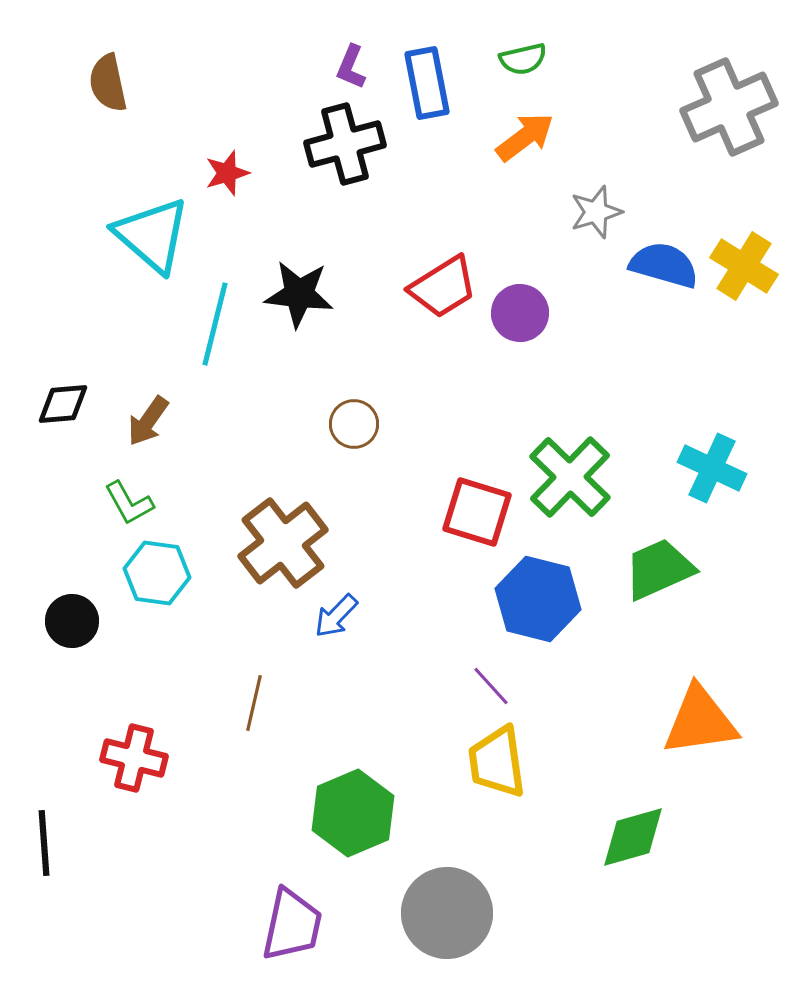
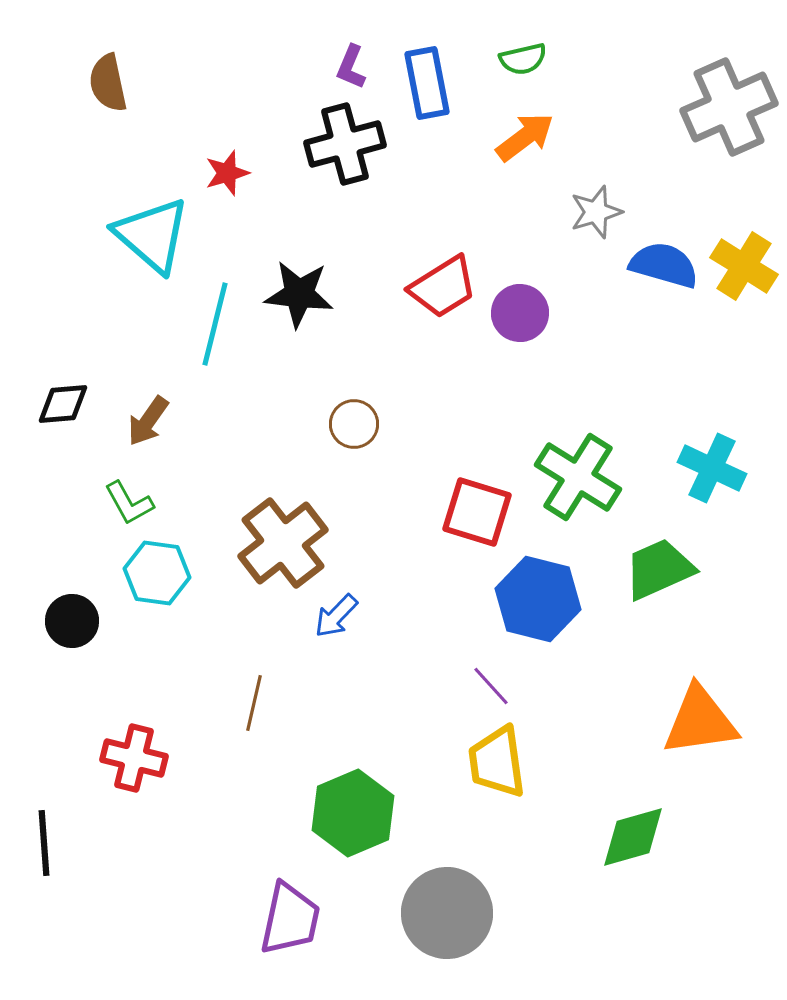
green cross: moved 8 px right; rotated 12 degrees counterclockwise
purple trapezoid: moved 2 px left, 6 px up
